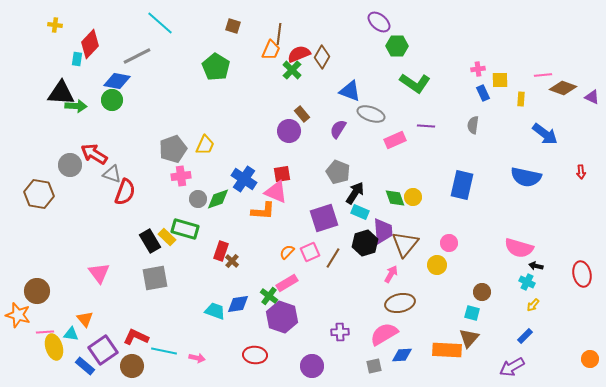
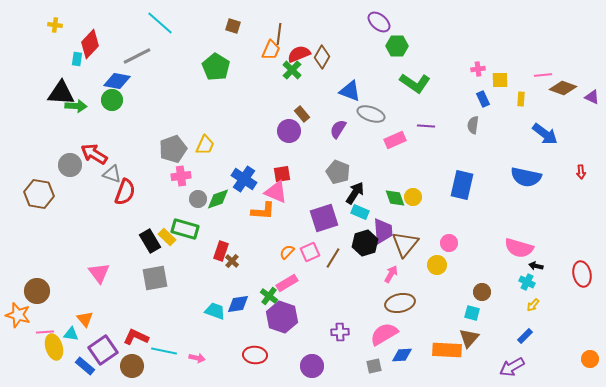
blue rectangle at (483, 93): moved 6 px down
